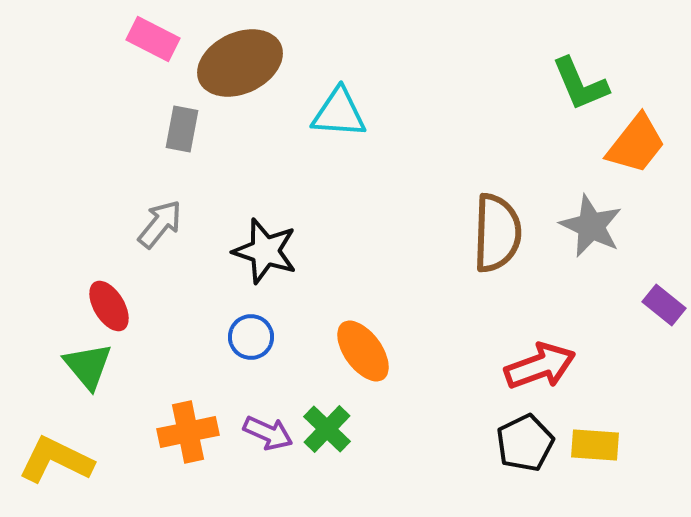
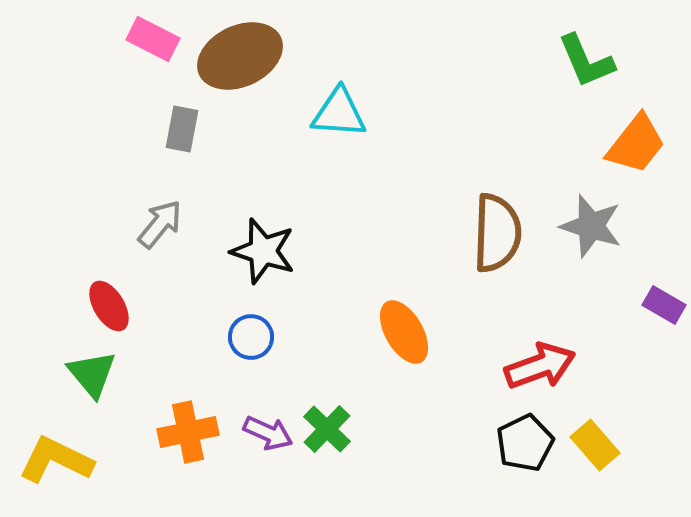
brown ellipse: moved 7 px up
green L-shape: moved 6 px right, 23 px up
gray star: rotated 8 degrees counterclockwise
black star: moved 2 px left
purple rectangle: rotated 9 degrees counterclockwise
orange ellipse: moved 41 px right, 19 px up; rotated 6 degrees clockwise
green triangle: moved 4 px right, 8 px down
yellow rectangle: rotated 45 degrees clockwise
